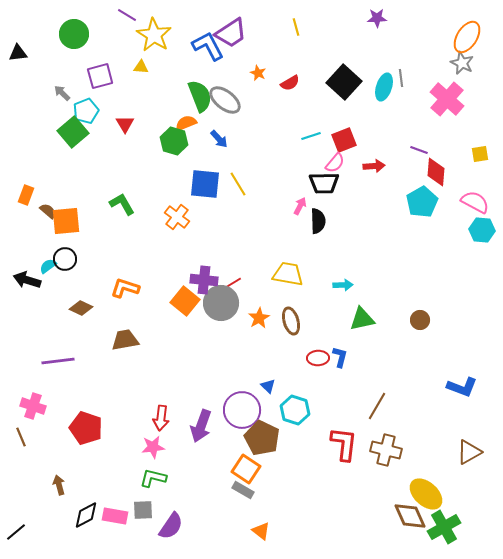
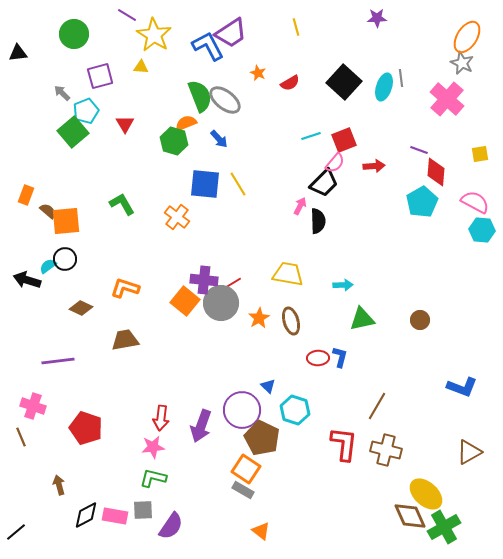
black trapezoid at (324, 183): rotated 44 degrees counterclockwise
